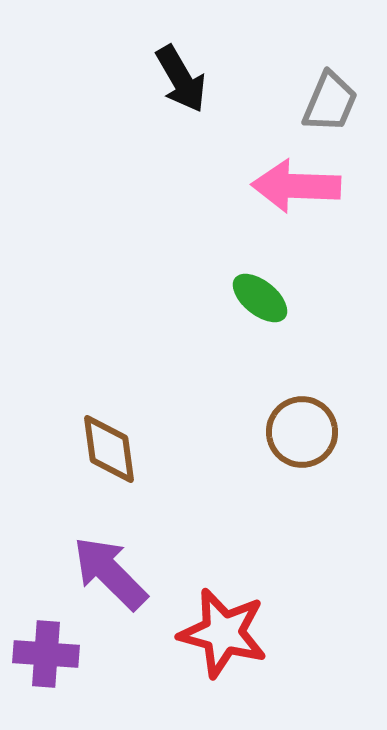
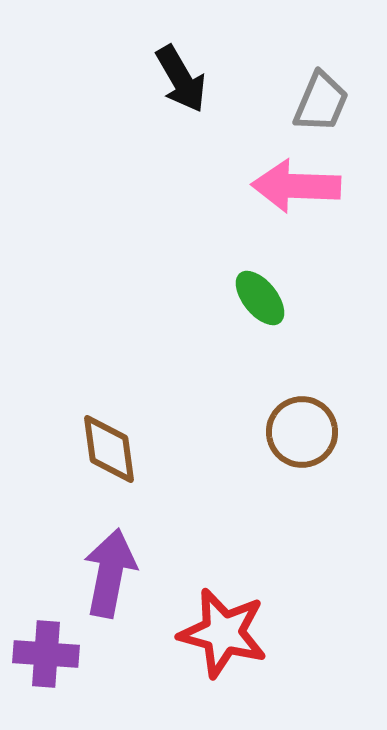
gray trapezoid: moved 9 px left
green ellipse: rotated 12 degrees clockwise
purple arrow: rotated 56 degrees clockwise
